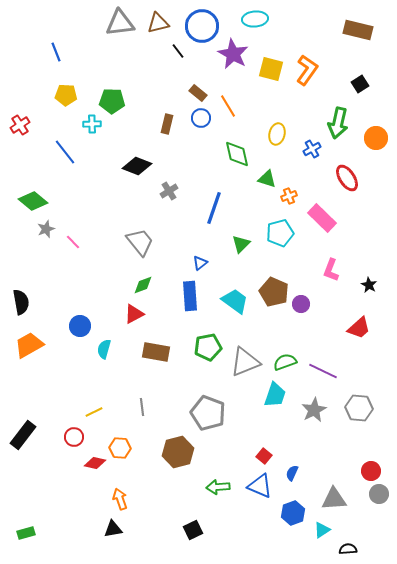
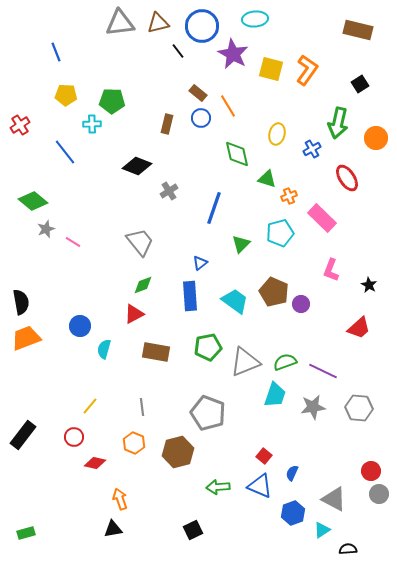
pink line at (73, 242): rotated 14 degrees counterclockwise
orange trapezoid at (29, 345): moved 3 px left, 7 px up; rotated 8 degrees clockwise
gray star at (314, 410): moved 1 px left, 3 px up; rotated 20 degrees clockwise
yellow line at (94, 412): moved 4 px left, 6 px up; rotated 24 degrees counterclockwise
orange hexagon at (120, 448): moved 14 px right, 5 px up; rotated 20 degrees clockwise
gray triangle at (334, 499): rotated 32 degrees clockwise
